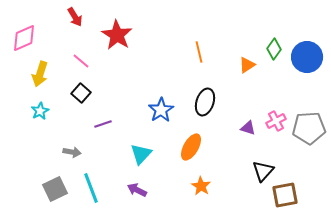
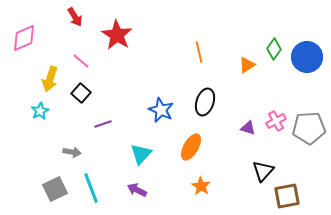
yellow arrow: moved 10 px right, 5 px down
blue star: rotated 15 degrees counterclockwise
brown square: moved 2 px right, 1 px down
